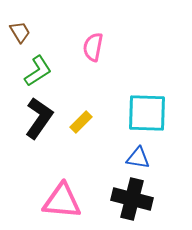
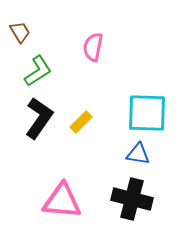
blue triangle: moved 4 px up
